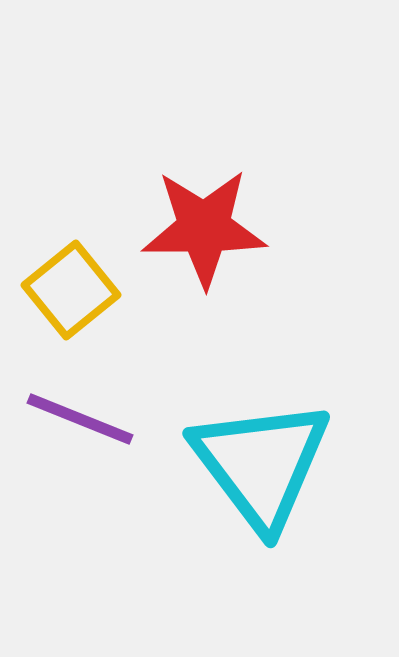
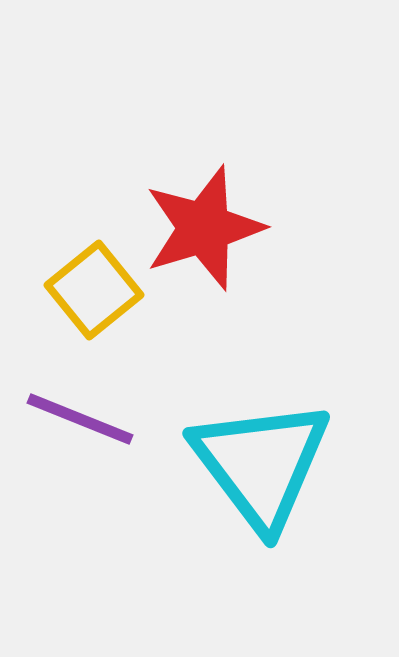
red star: rotated 17 degrees counterclockwise
yellow square: moved 23 px right
